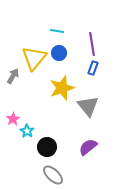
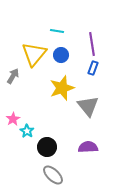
blue circle: moved 2 px right, 2 px down
yellow triangle: moved 4 px up
purple semicircle: rotated 36 degrees clockwise
